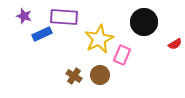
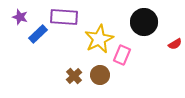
purple star: moved 4 px left, 1 px down
blue rectangle: moved 4 px left; rotated 18 degrees counterclockwise
brown cross: rotated 14 degrees clockwise
